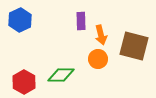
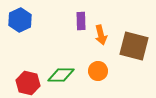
orange circle: moved 12 px down
red hexagon: moved 4 px right, 1 px down; rotated 15 degrees counterclockwise
